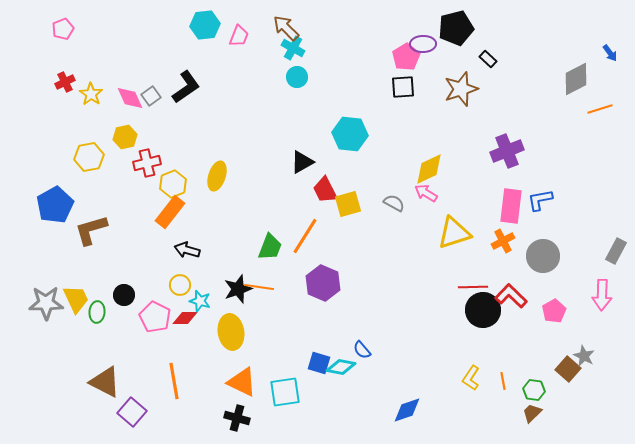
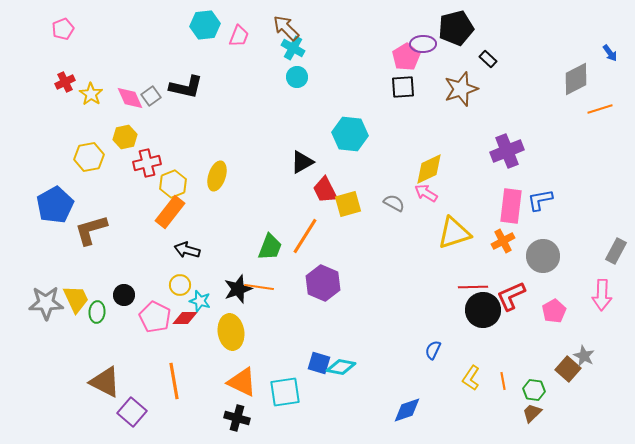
black L-shape at (186, 87): rotated 48 degrees clockwise
red L-shape at (511, 296): rotated 68 degrees counterclockwise
blue semicircle at (362, 350): moved 71 px right; rotated 66 degrees clockwise
